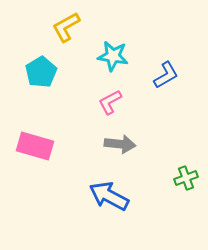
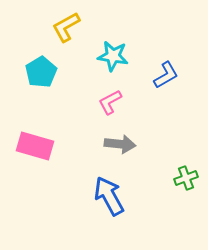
blue arrow: rotated 33 degrees clockwise
